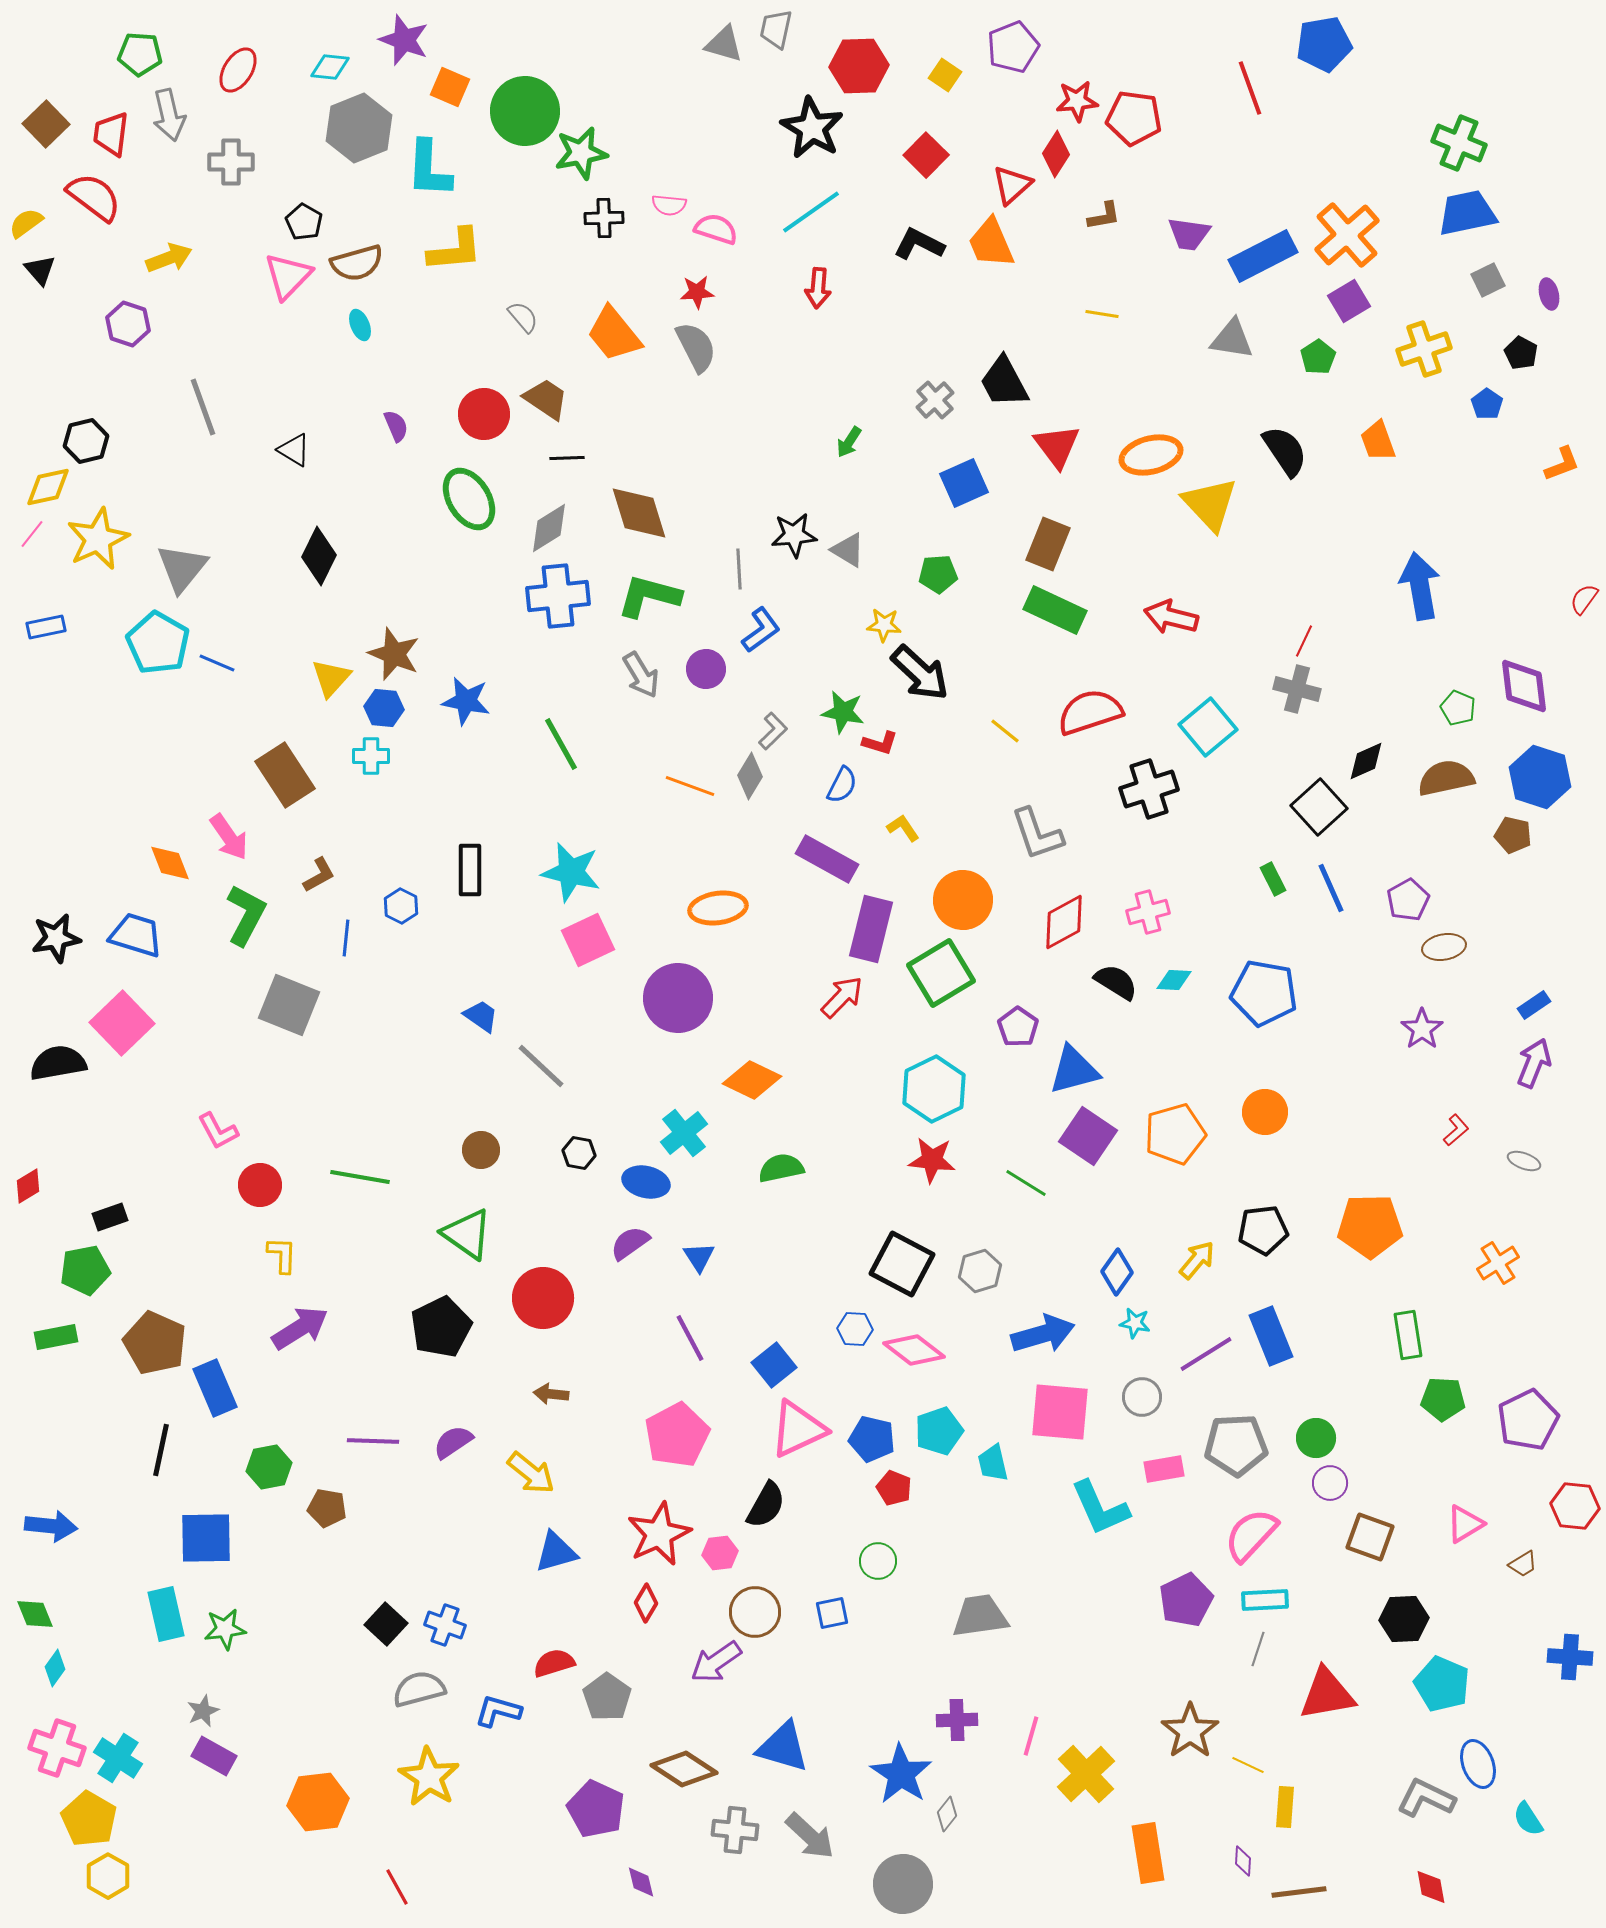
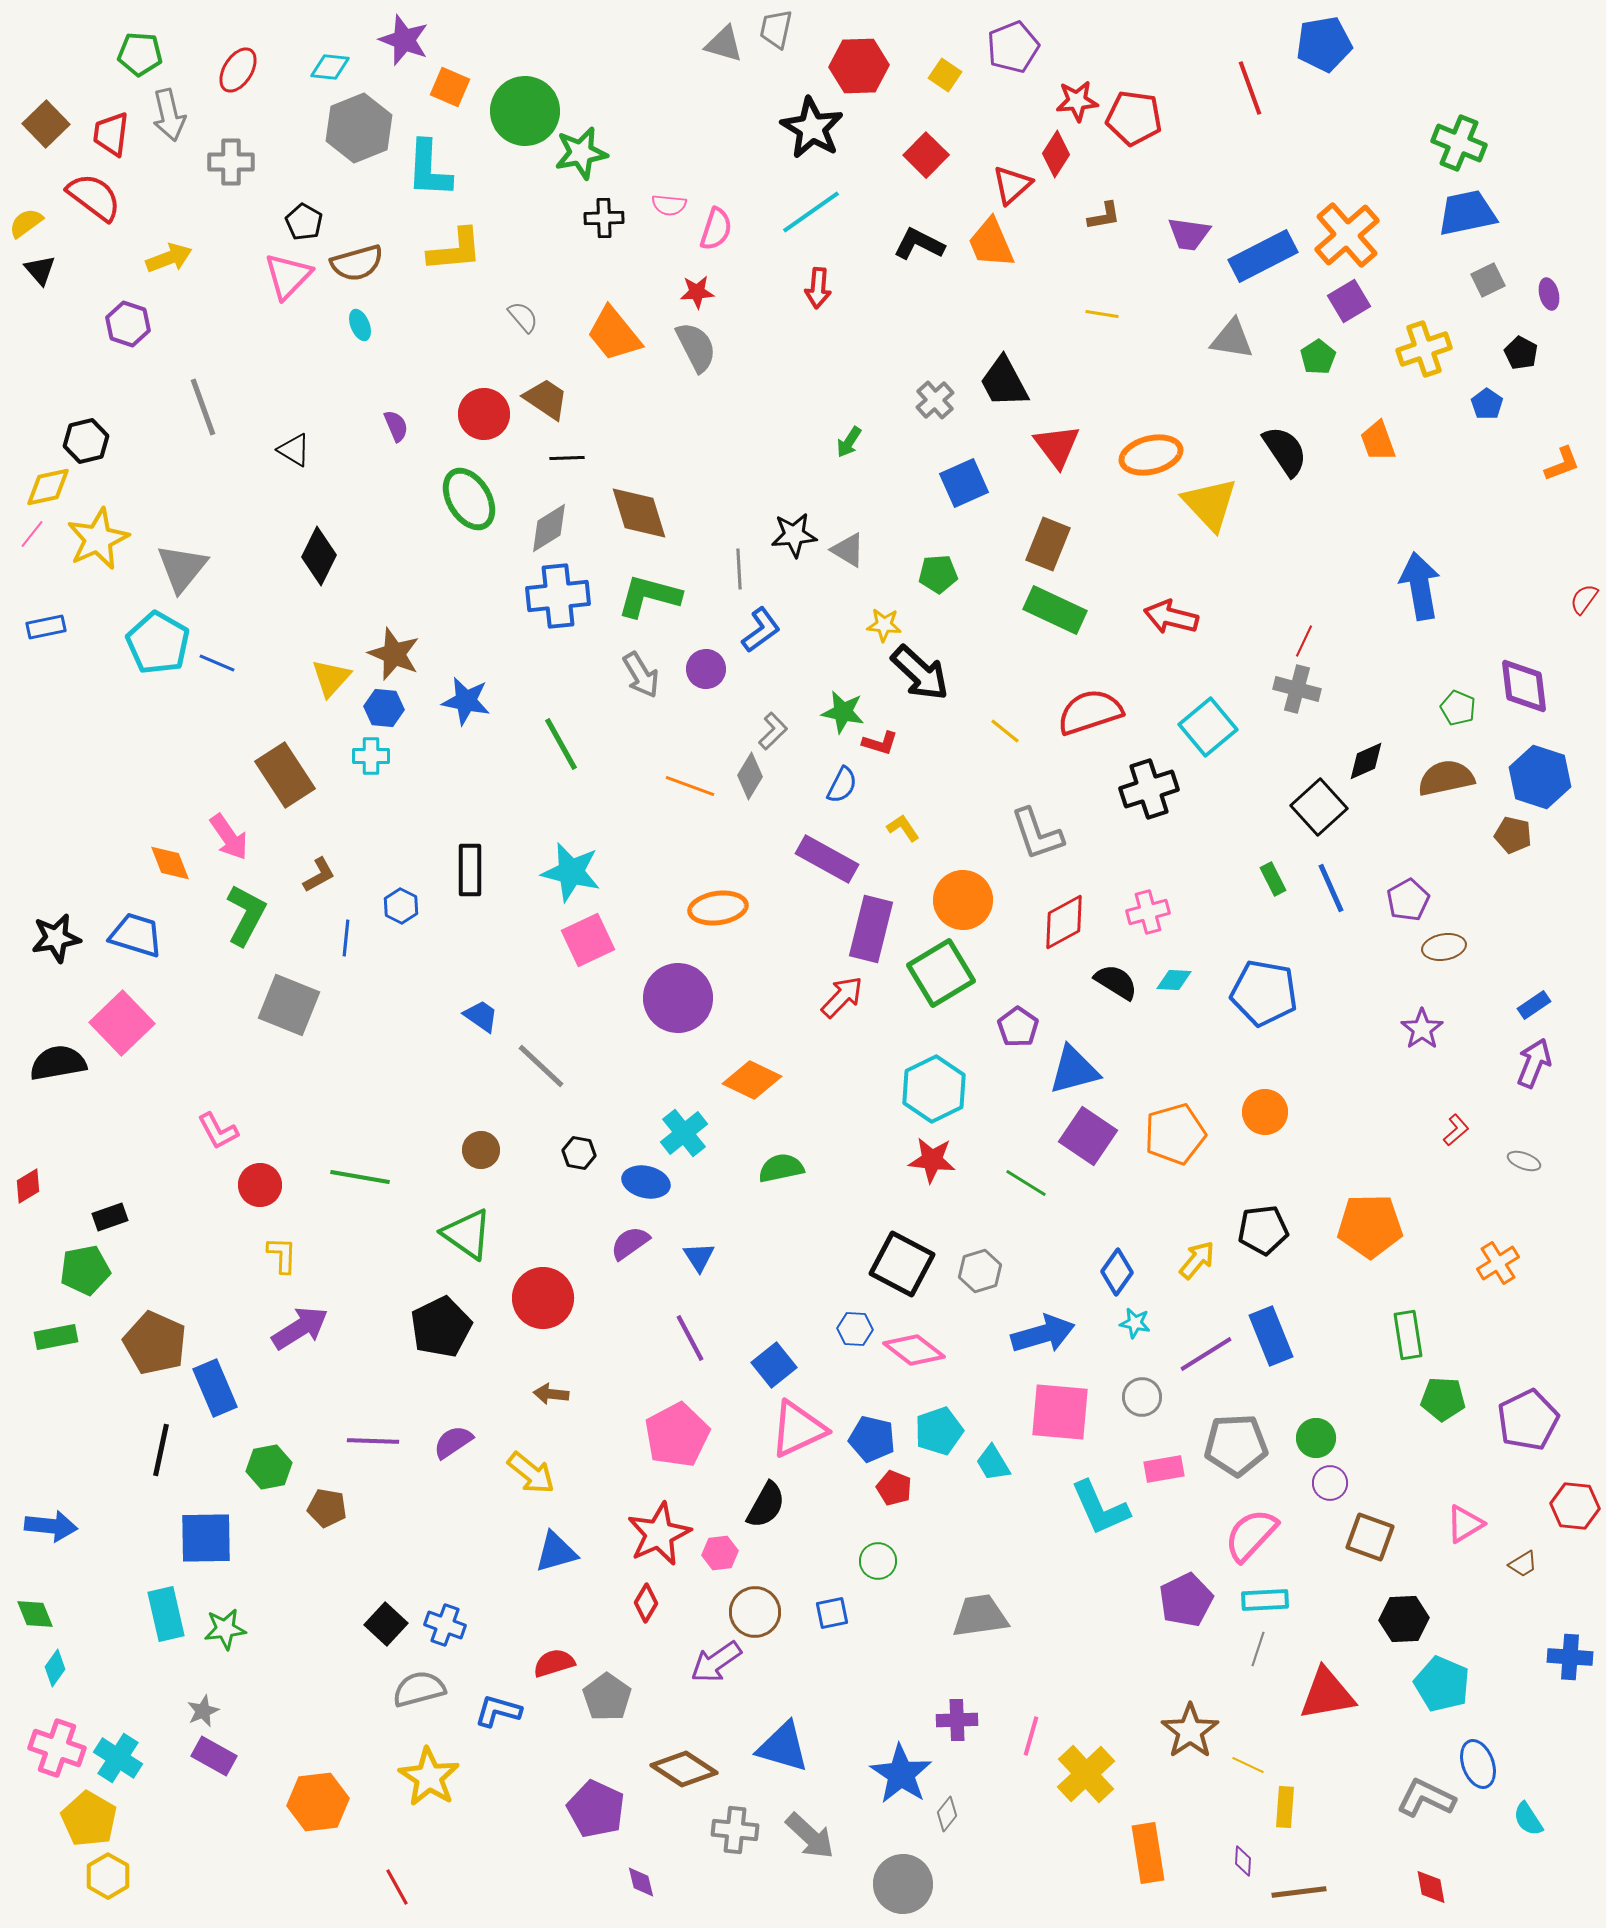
pink semicircle at (716, 229): rotated 90 degrees clockwise
cyan trapezoid at (993, 1463): rotated 18 degrees counterclockwise
